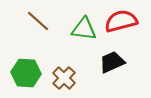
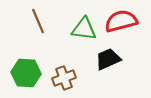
brown line: rotated 25 degrees clockwise
black trapezoid: moved 4 px left, 3 px up
brown cross: rotated 25 degrees clockwise
